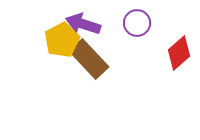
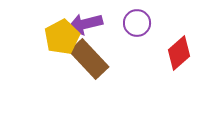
purple arrow: moved 2 px right; rotated 32 degrees counterclockwise
yellow pentagon: moved 3 px up
